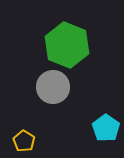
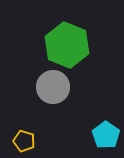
cyan pentagon: moved 7 px down
yellow pentagon: rotated 15 degrees counterclockwise
